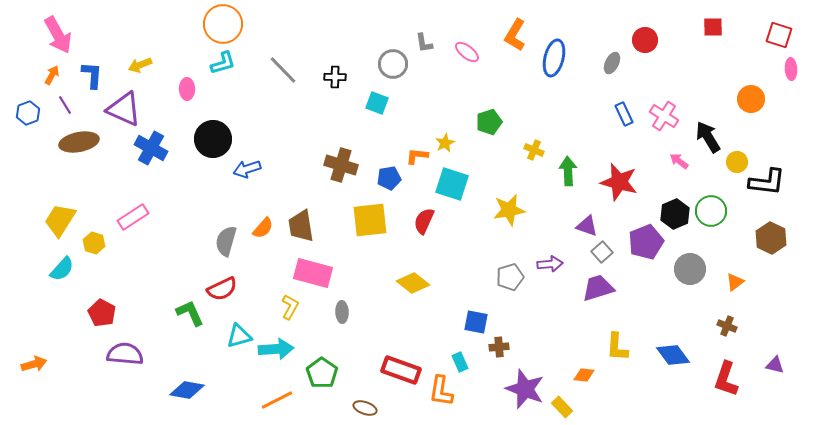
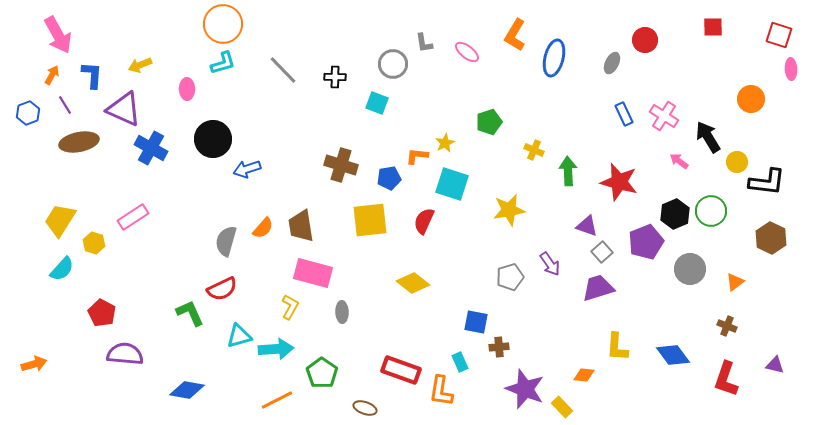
purple arrow at (550, 264): rotated 60 degrees clockwise
